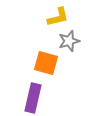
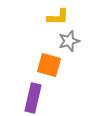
yellow L-shape: rotated 15 degrees clockwise
orange square: moved 3 px right, 2 px down
